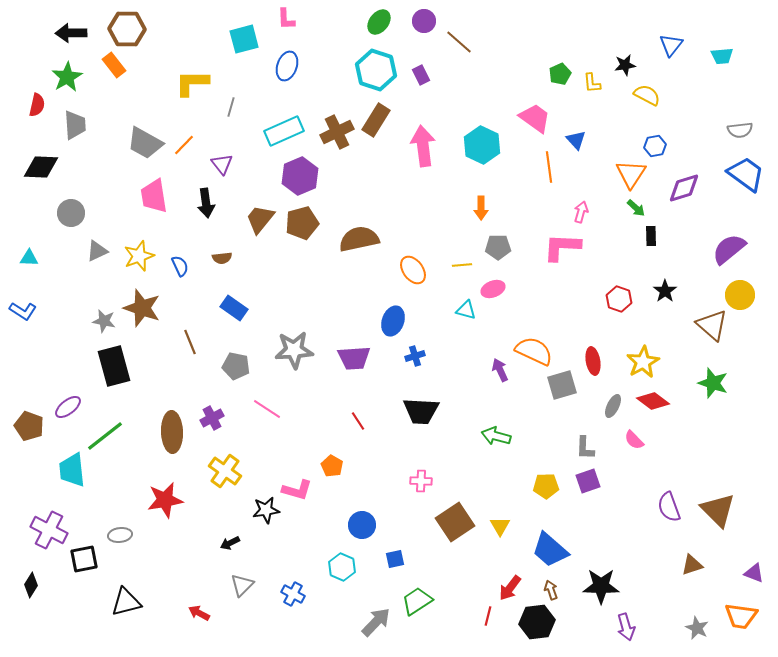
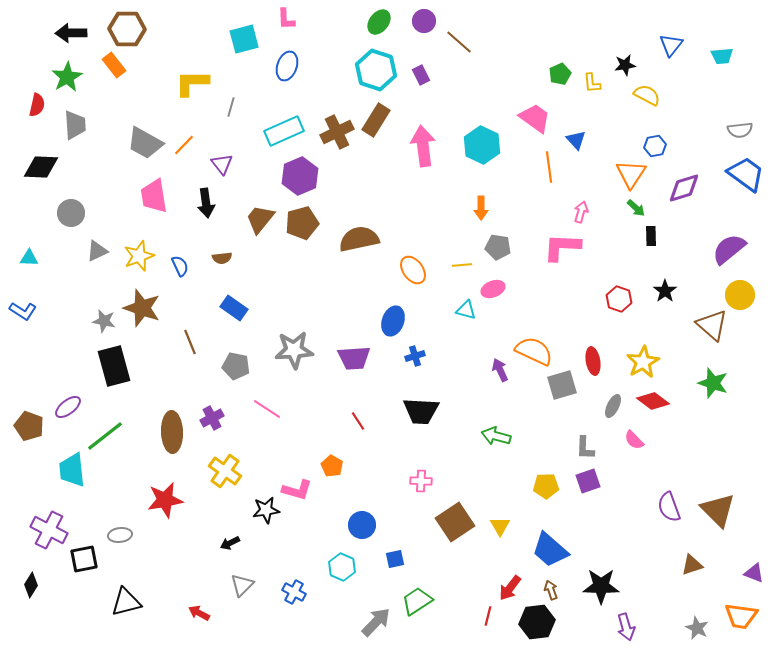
gray pentagon at (498, 247): rotated 10 degrees clockwise
blue cross at (293, 594): moved 1 px right, 2 px up
